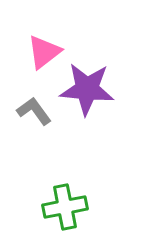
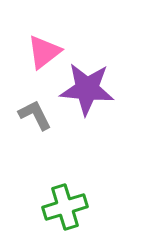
gray L-shape: moved 1 px right, 4 px down; rotated 9 degrees clockwise
green cross: rotated 6 degrees counterclockwise
